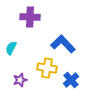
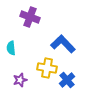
purple cross: rotated 18 degrees clockwise
cyan semicircle: rotated 32 degrees counterclockwise
blue cross: moved 4 px left
